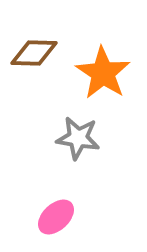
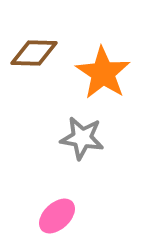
gray star: moved 4 px right
pink ellipse: moved 1 px right, 1 px up
